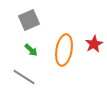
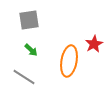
gray square: rotated 15 degrees clockwise
orange ellipse: moved 5 px right, 11 px down
